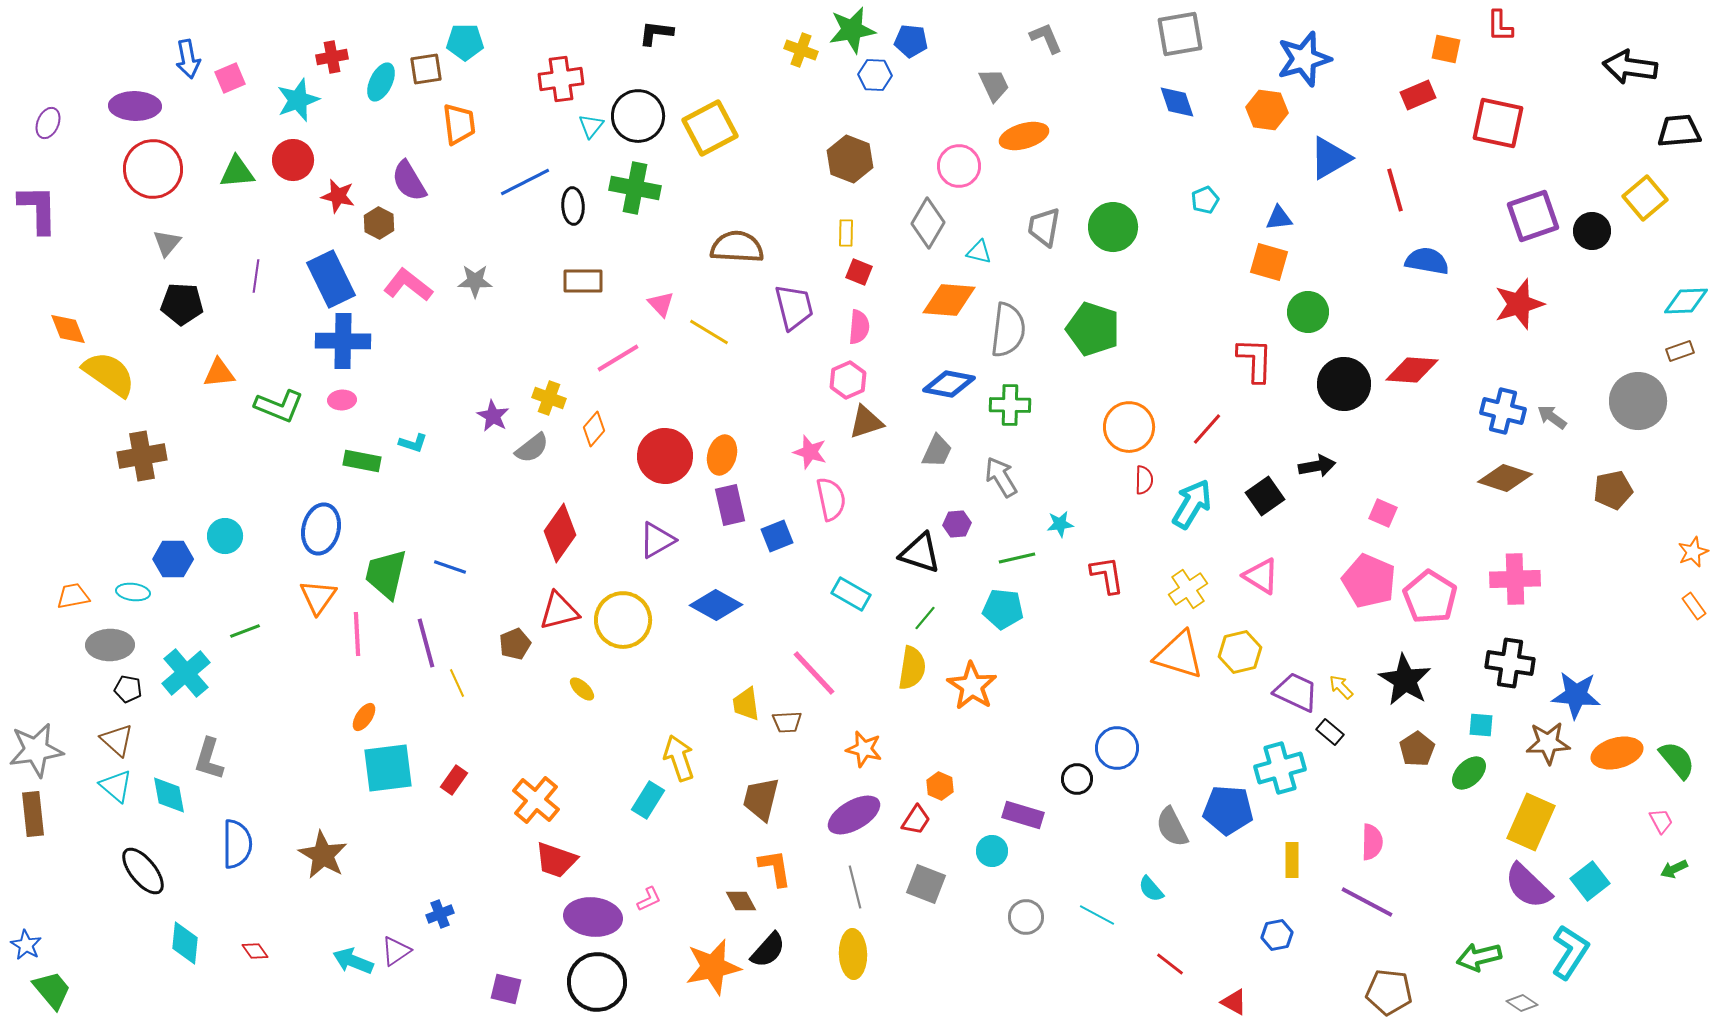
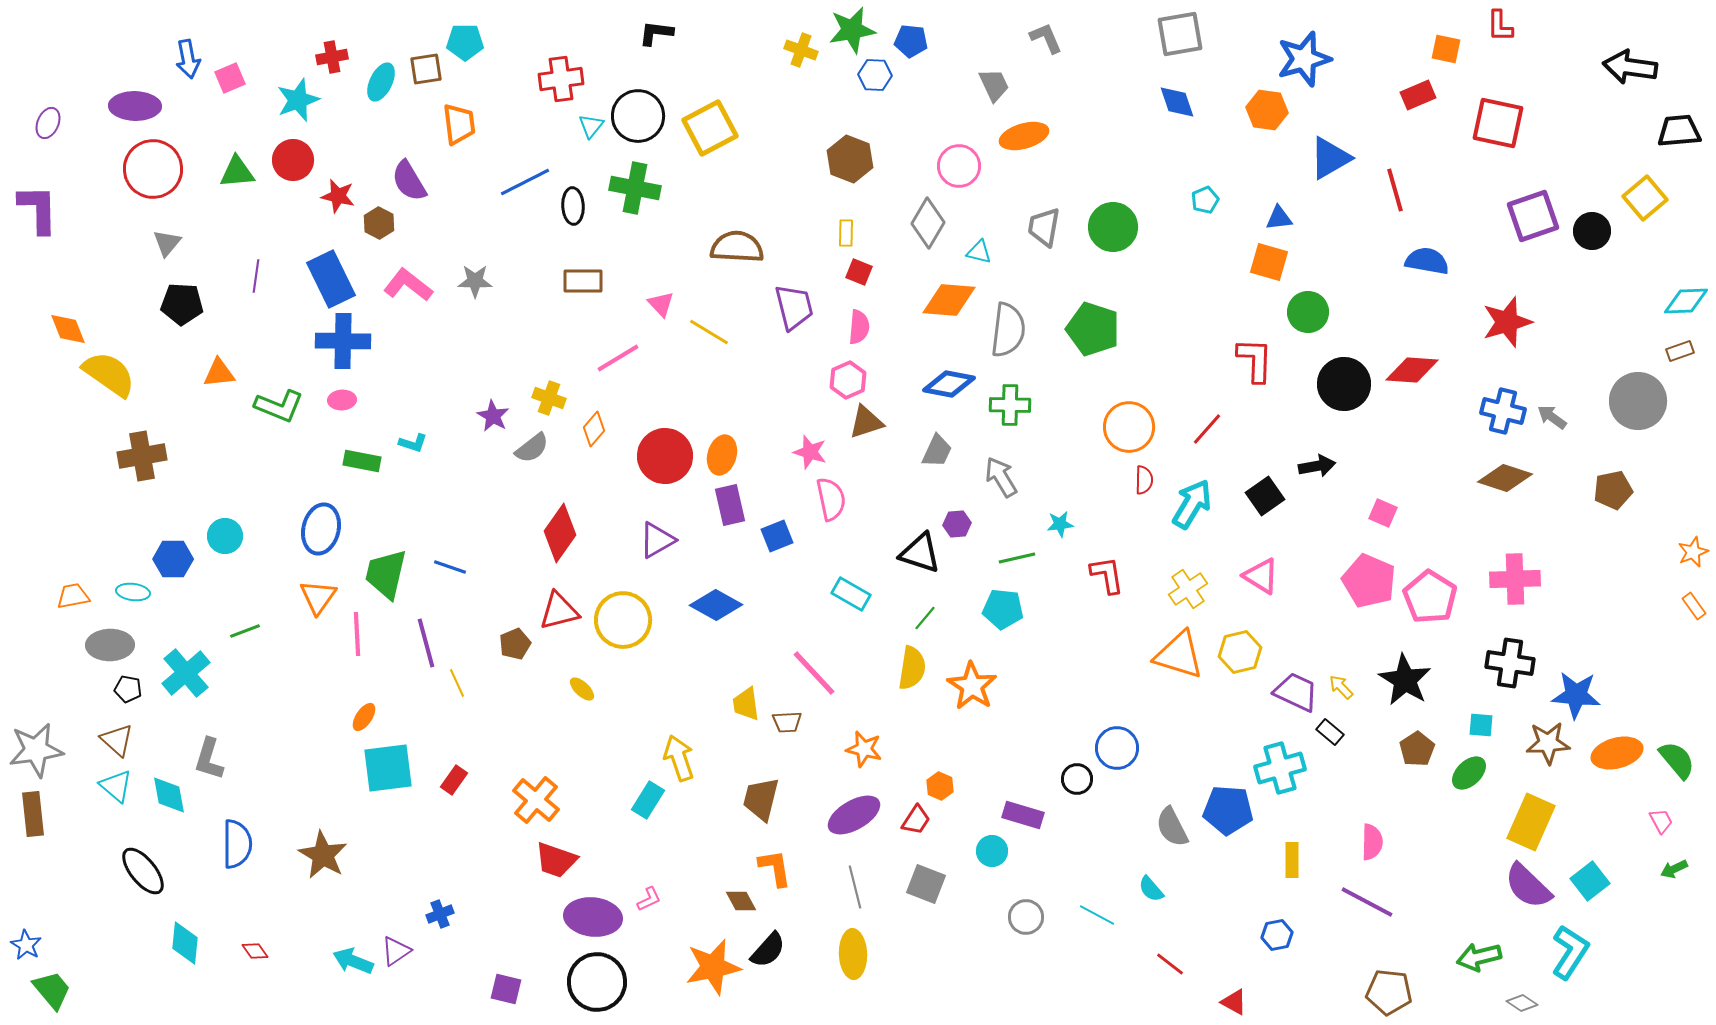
red star at (1519, 304): moved 12 px left, 18 px down
